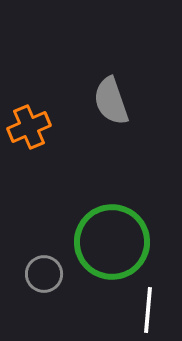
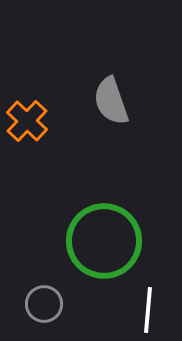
orange cross: moved 2 px left, 6 px up; rotated 24 degrees counterclockwise
green circle: moved 8 px left, 1 px up
gray circle: moved 30 px down
